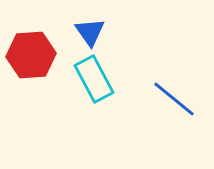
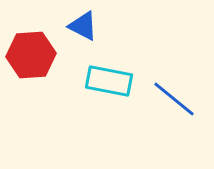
blue triangle: moved 7 px left, 6 px up; rotated 28 degrees counterclockwise
cyan rectangle: moved 15 px right, 2 px down; rotated 51 degrees counterclockwise
